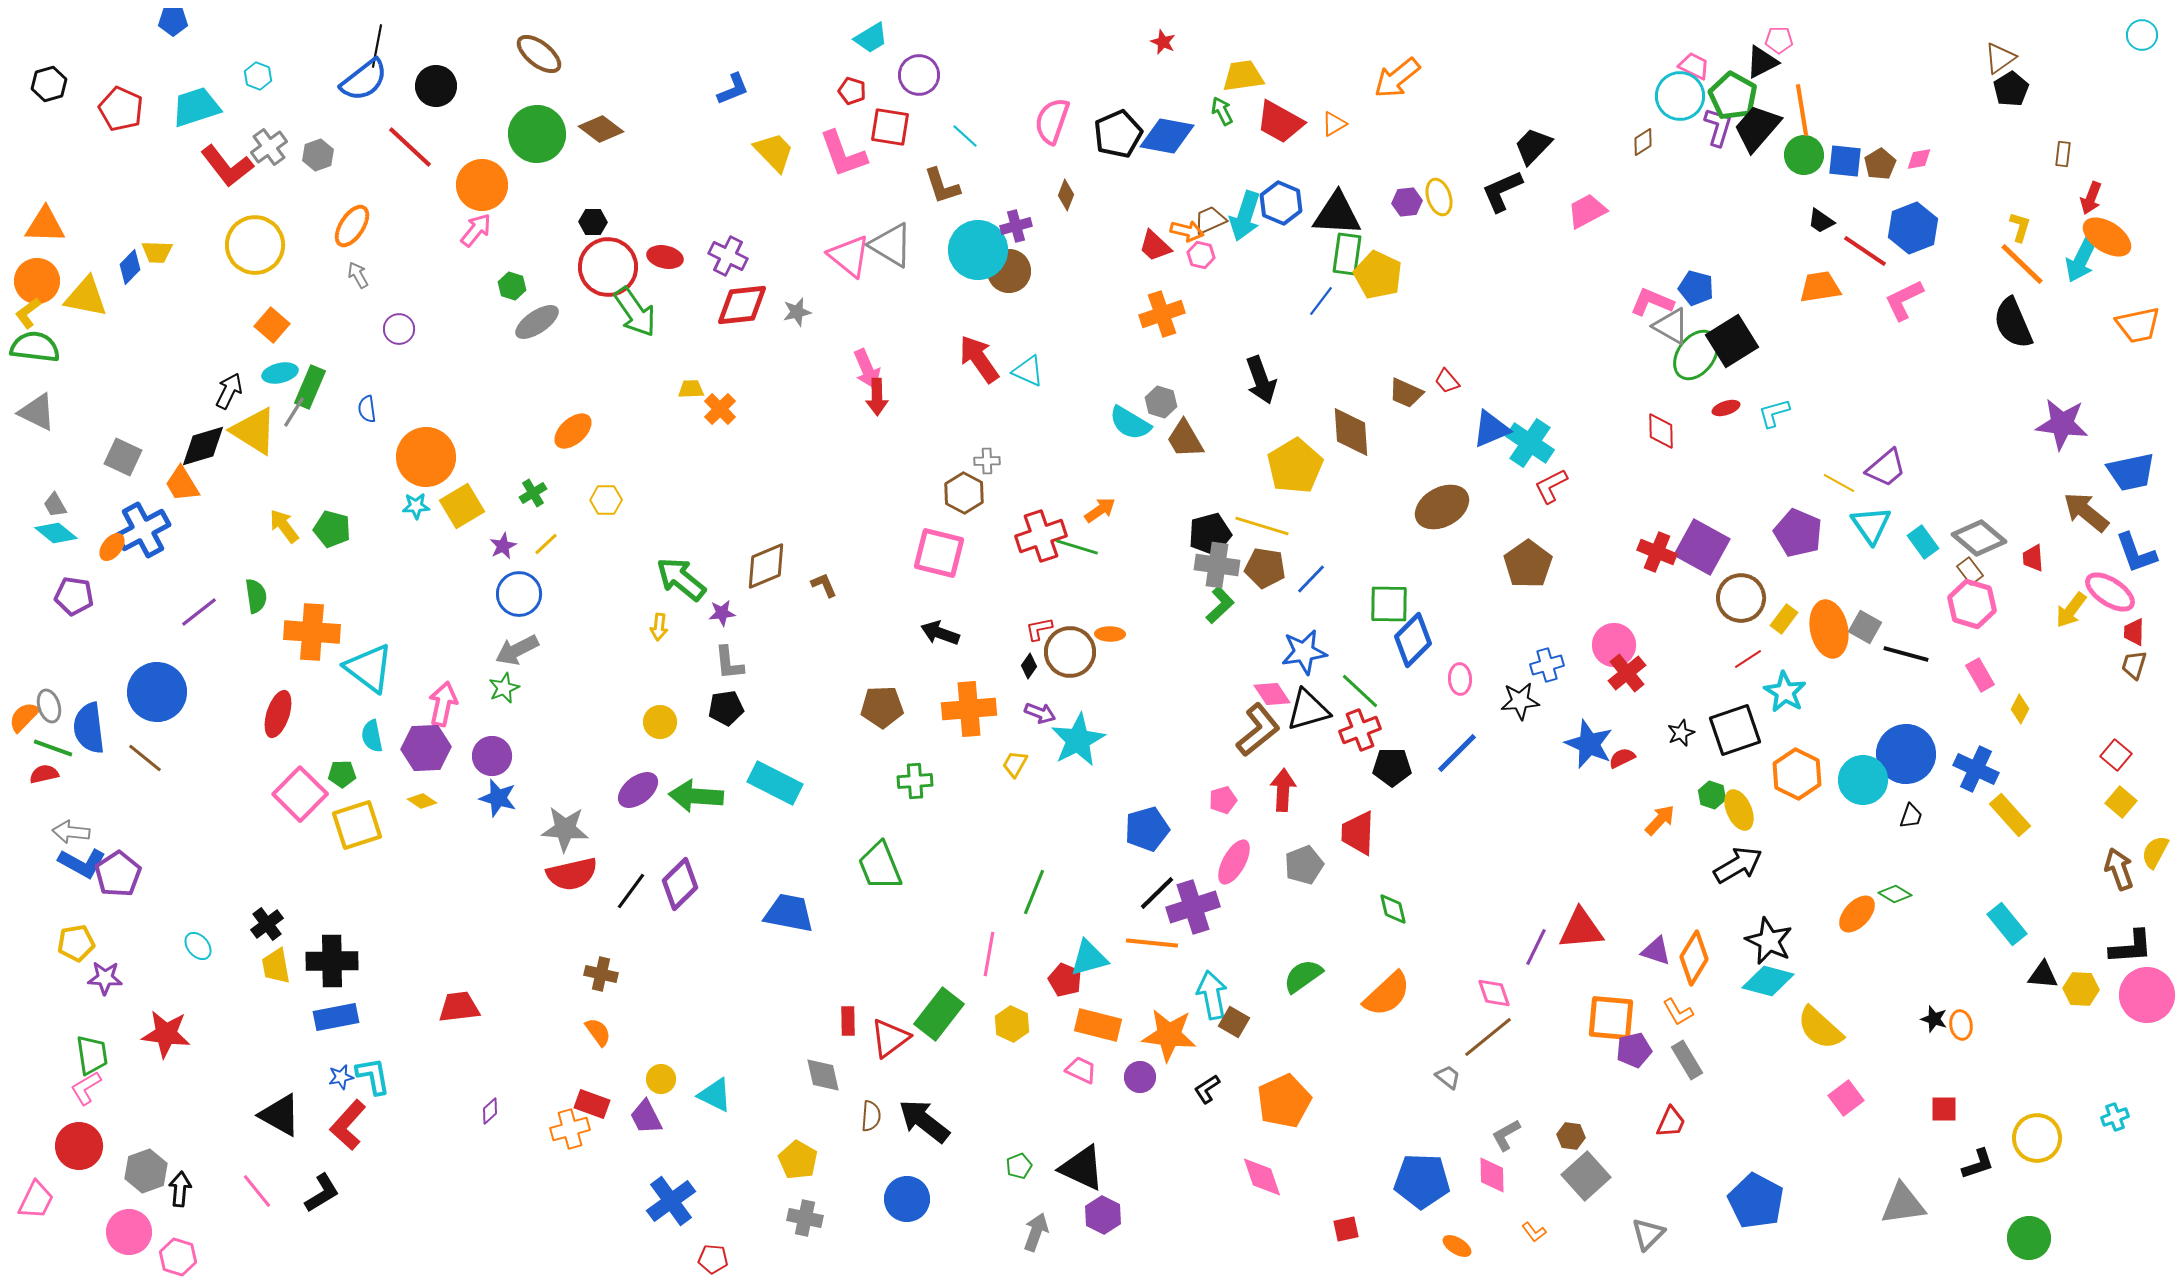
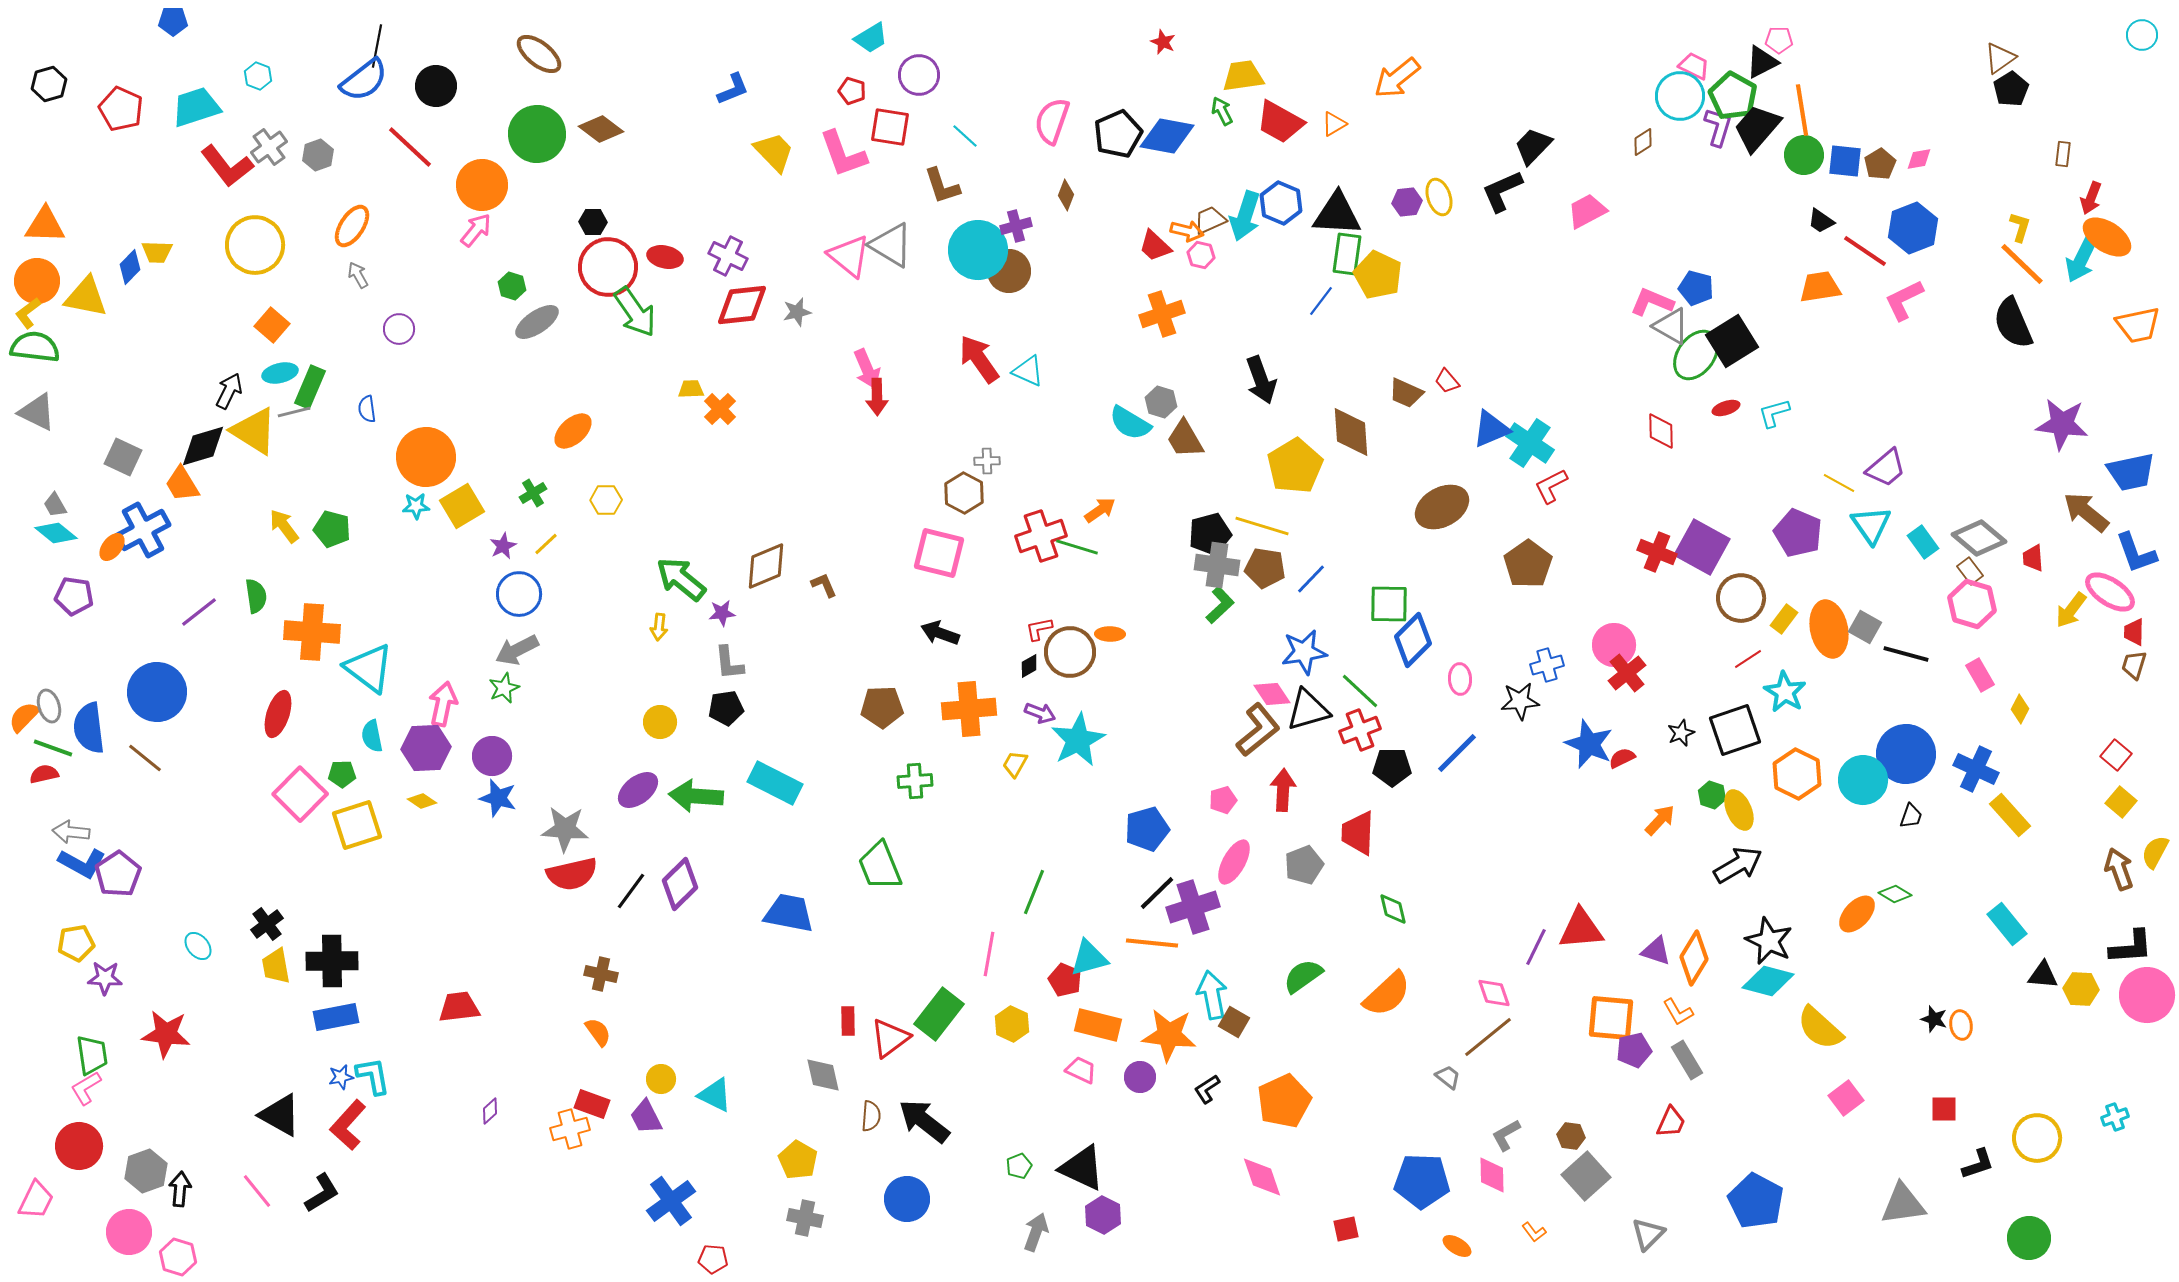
gray line at (294, 412): rotated 44 degrees clockwise
black diamond at (1029, 666): rotated 25 degrees clockwise
